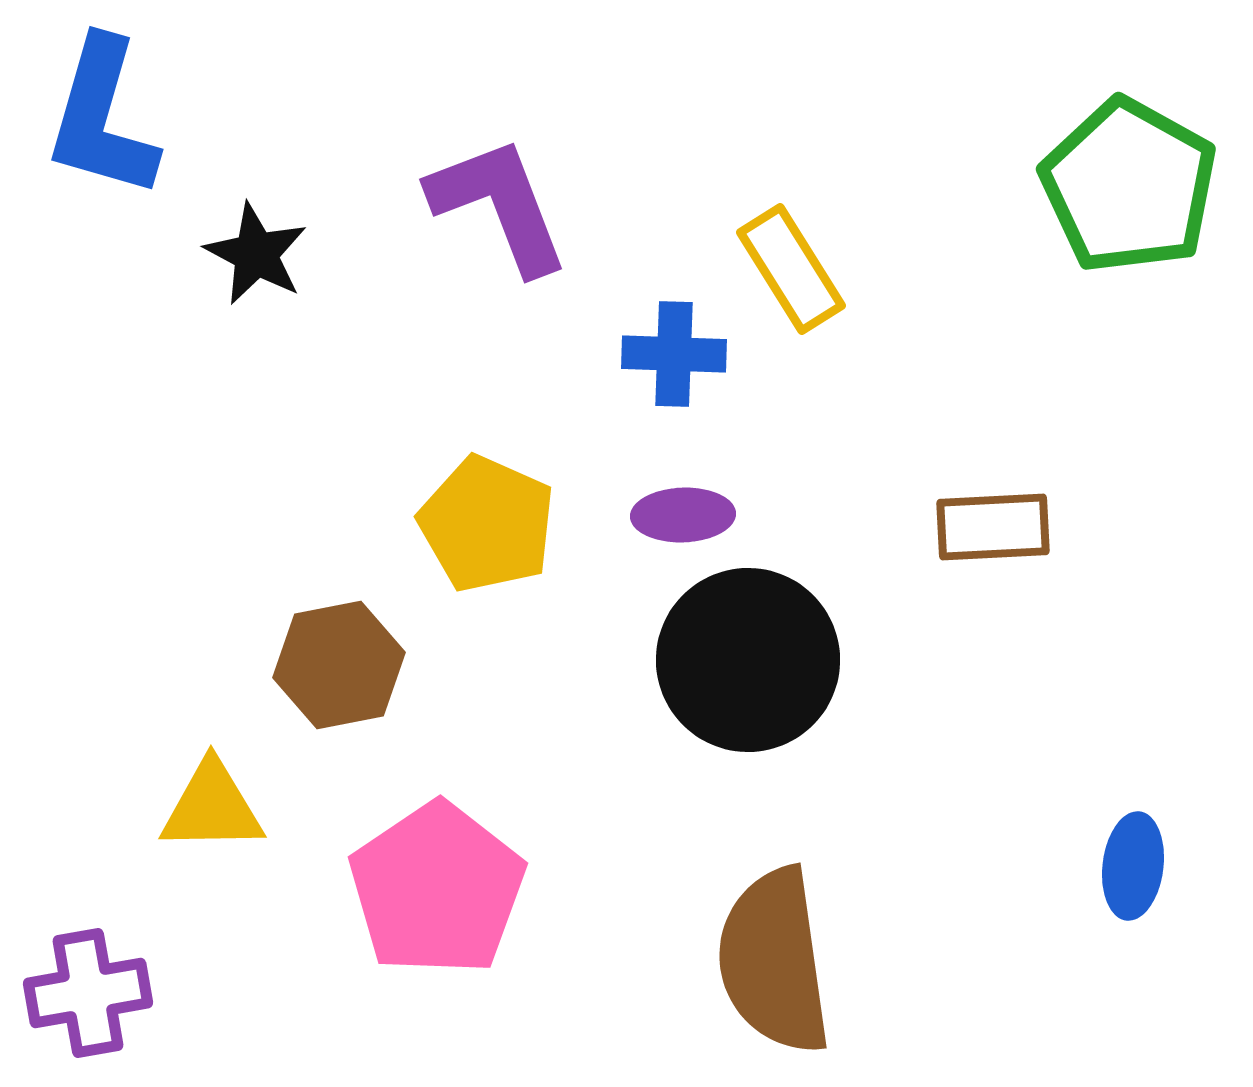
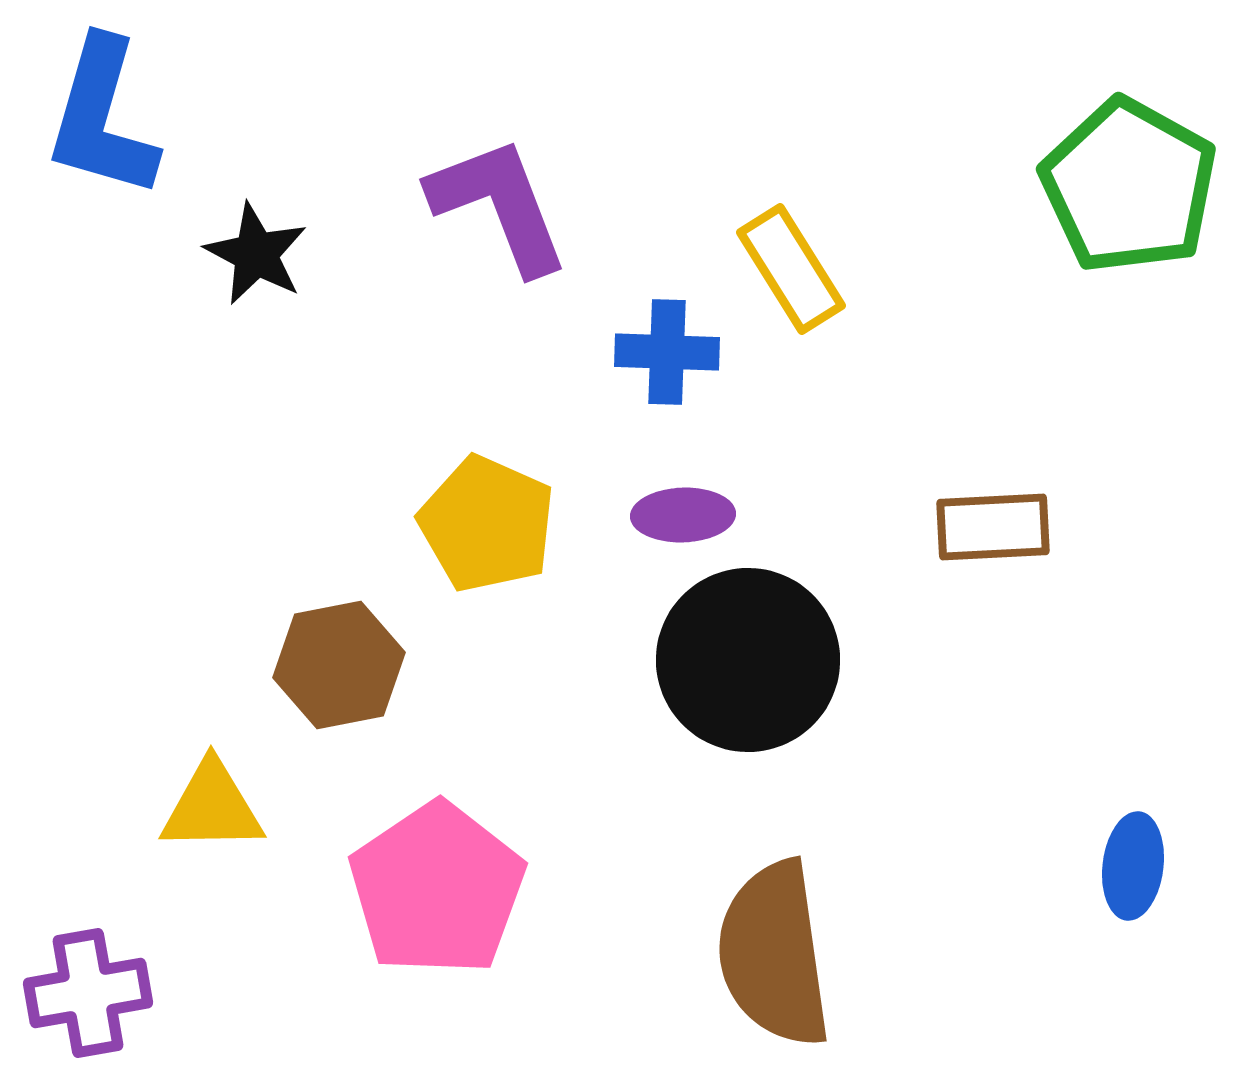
blue cross: moved 7 px left, 2 px up
brown semicircle: moved 7 px up
